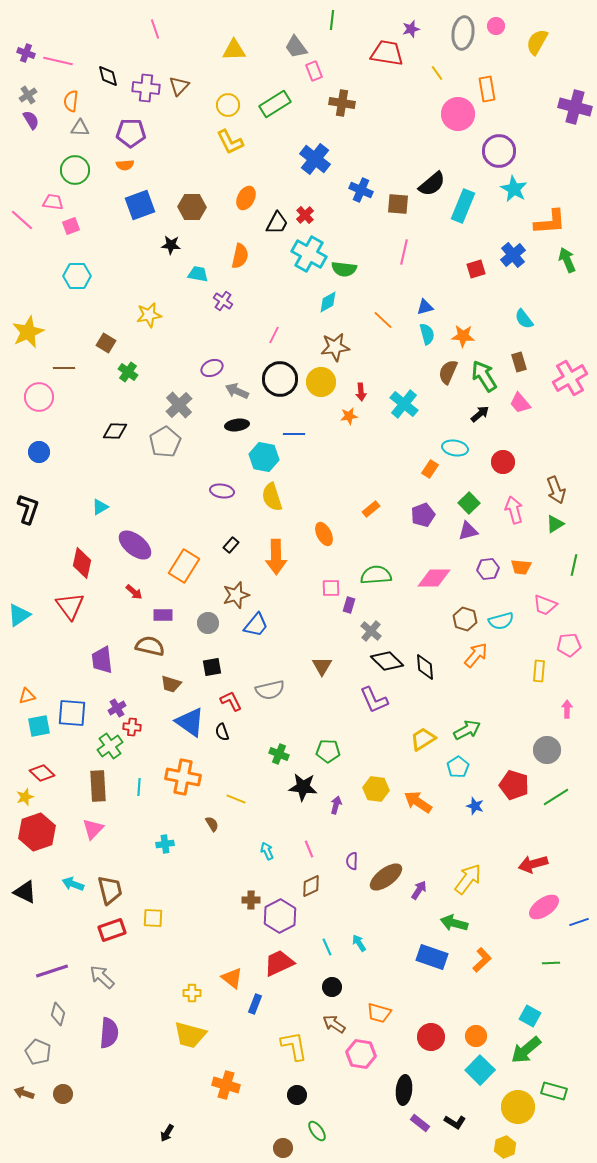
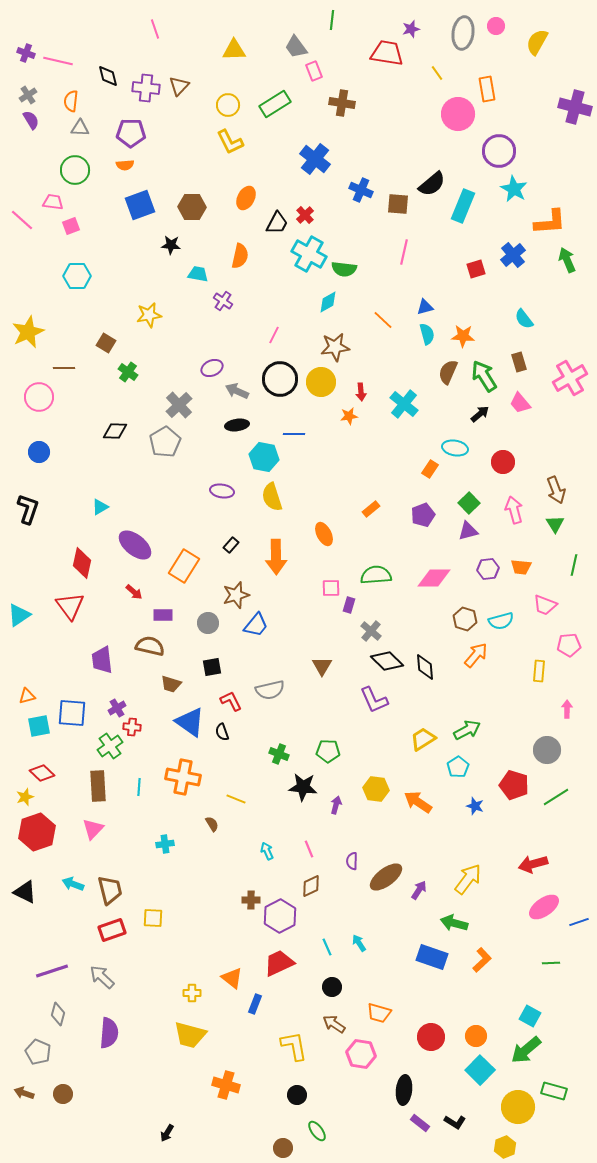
green triangle at (555, 524): rotated 30 degrees counterclockwise
